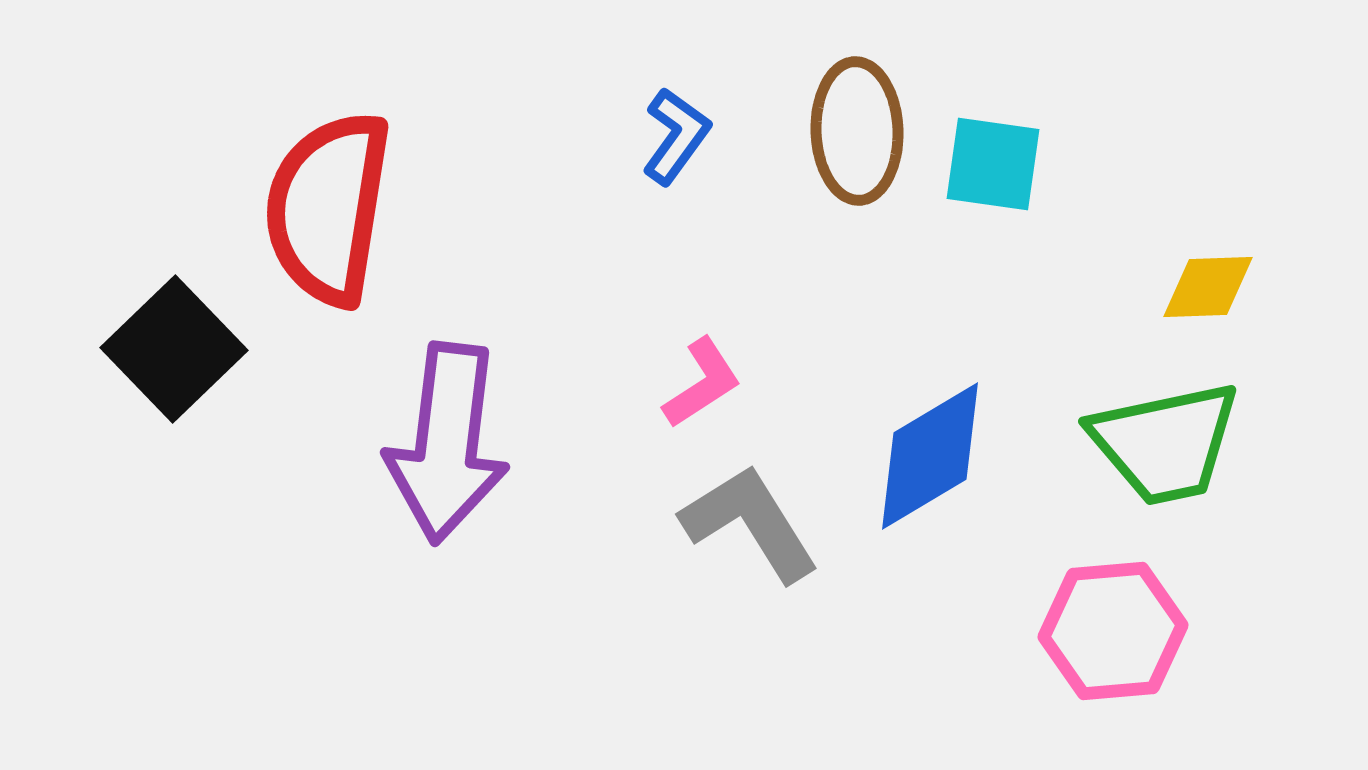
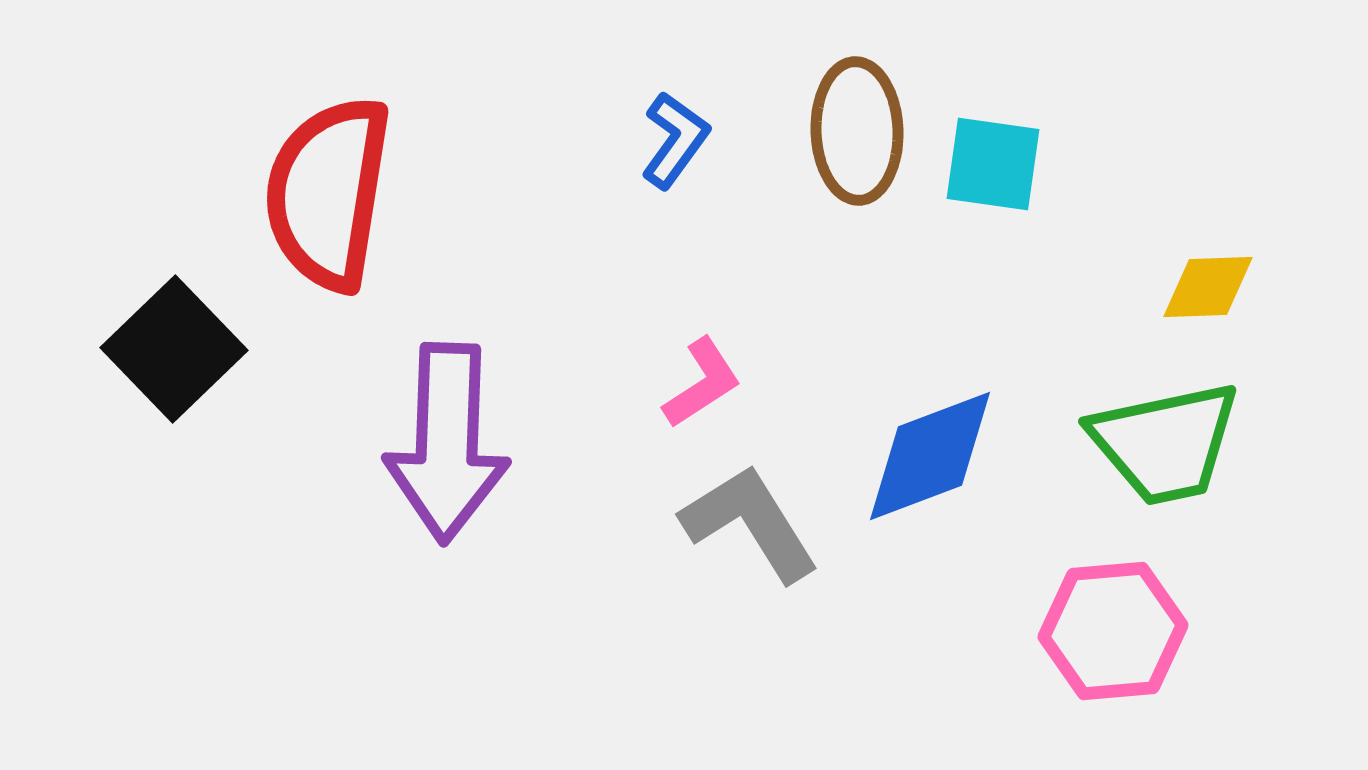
blue L-shape: moved 1 px left, 4 px down
red semicircle: moved 15 px up
purple arrow: rotated 5 degrees counterclockwise
blue diamond: rotated 10 degrees clockwise
